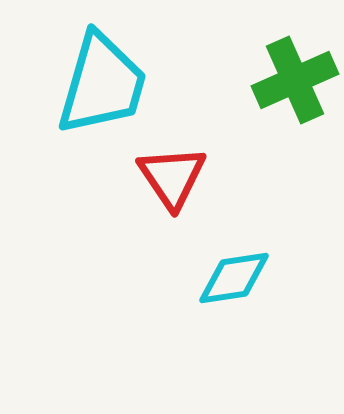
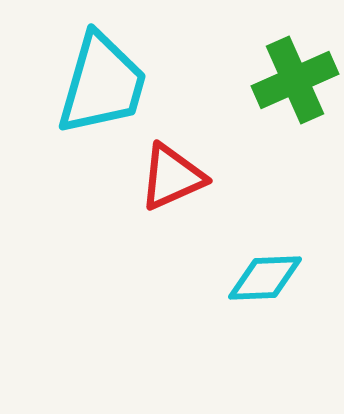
red triangle: rotated 40 degrees clockwise
cyan diamond: moved 31 px right; rotated 6 degrees clockwise
